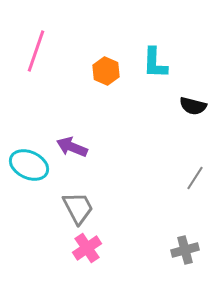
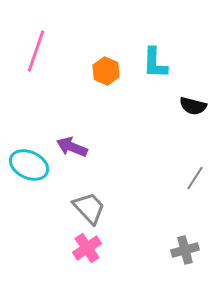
gray trapezoid: moved 11 px right; rotated 15 degrees counterclockwise
